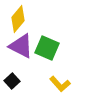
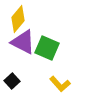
purple triangle: moved 2 px right, 4 px up
